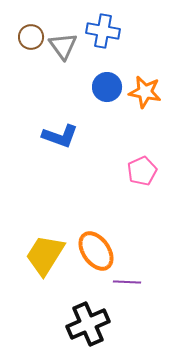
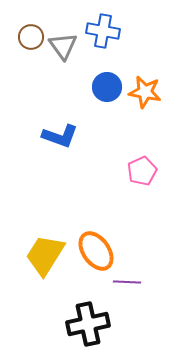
black cross: rotated 12 degrees clockwise
